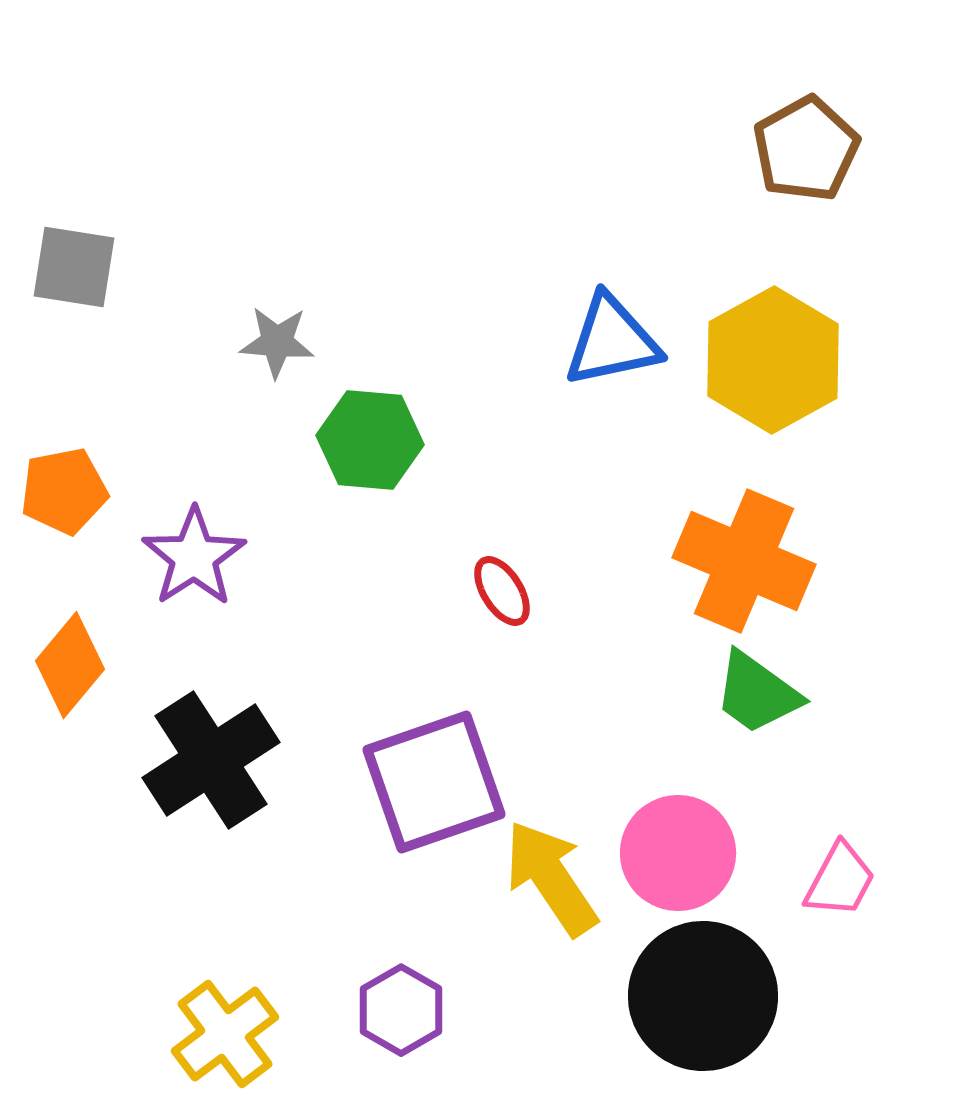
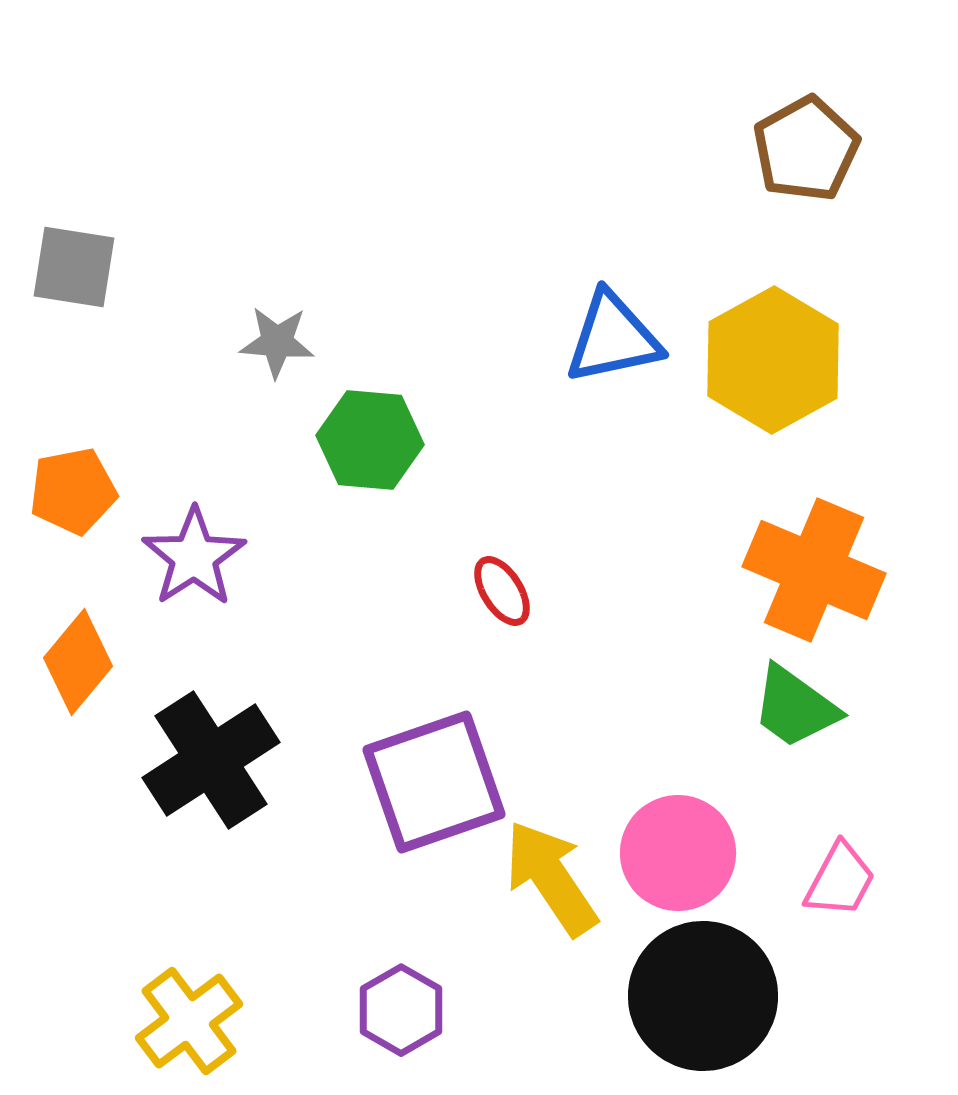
blue triangle: moved 1 px right, 3 px up
orange pentagon: moved 9 px right
orange cross: moved 70 px right, 9 px down
orange diamond: moved 8 px right, 3 px up
green trapezoid: moved 38 px right, 14 px down
yellow cross: moved 36 px left, 13 px up
